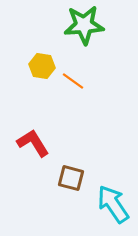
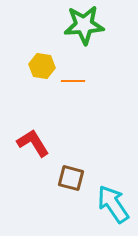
orange line: rotated 35 degrees counterclockwise
